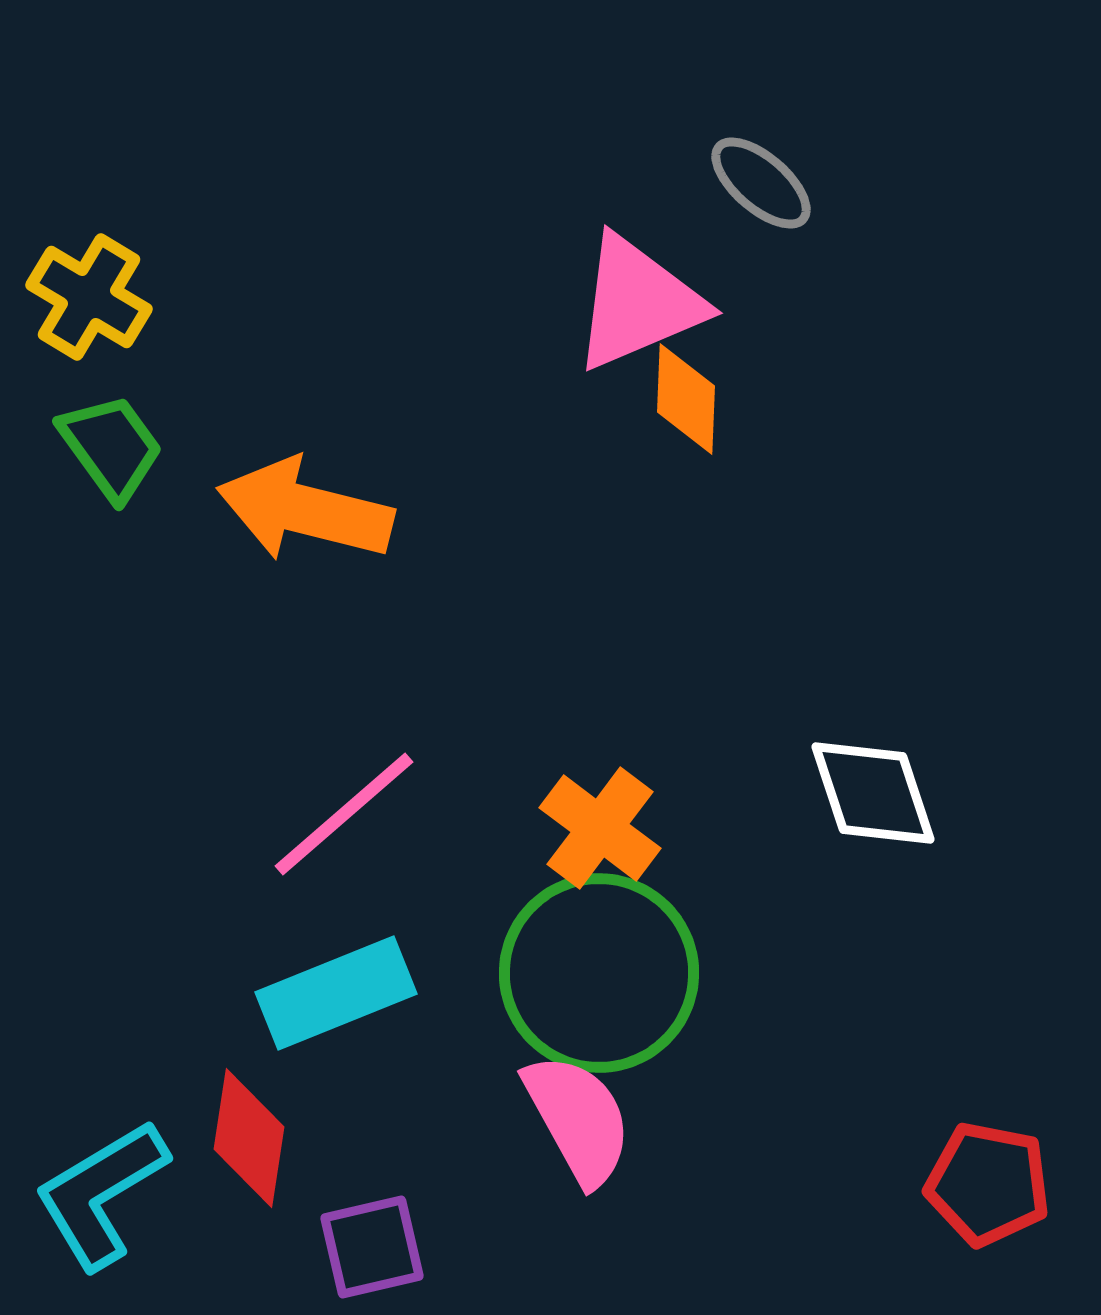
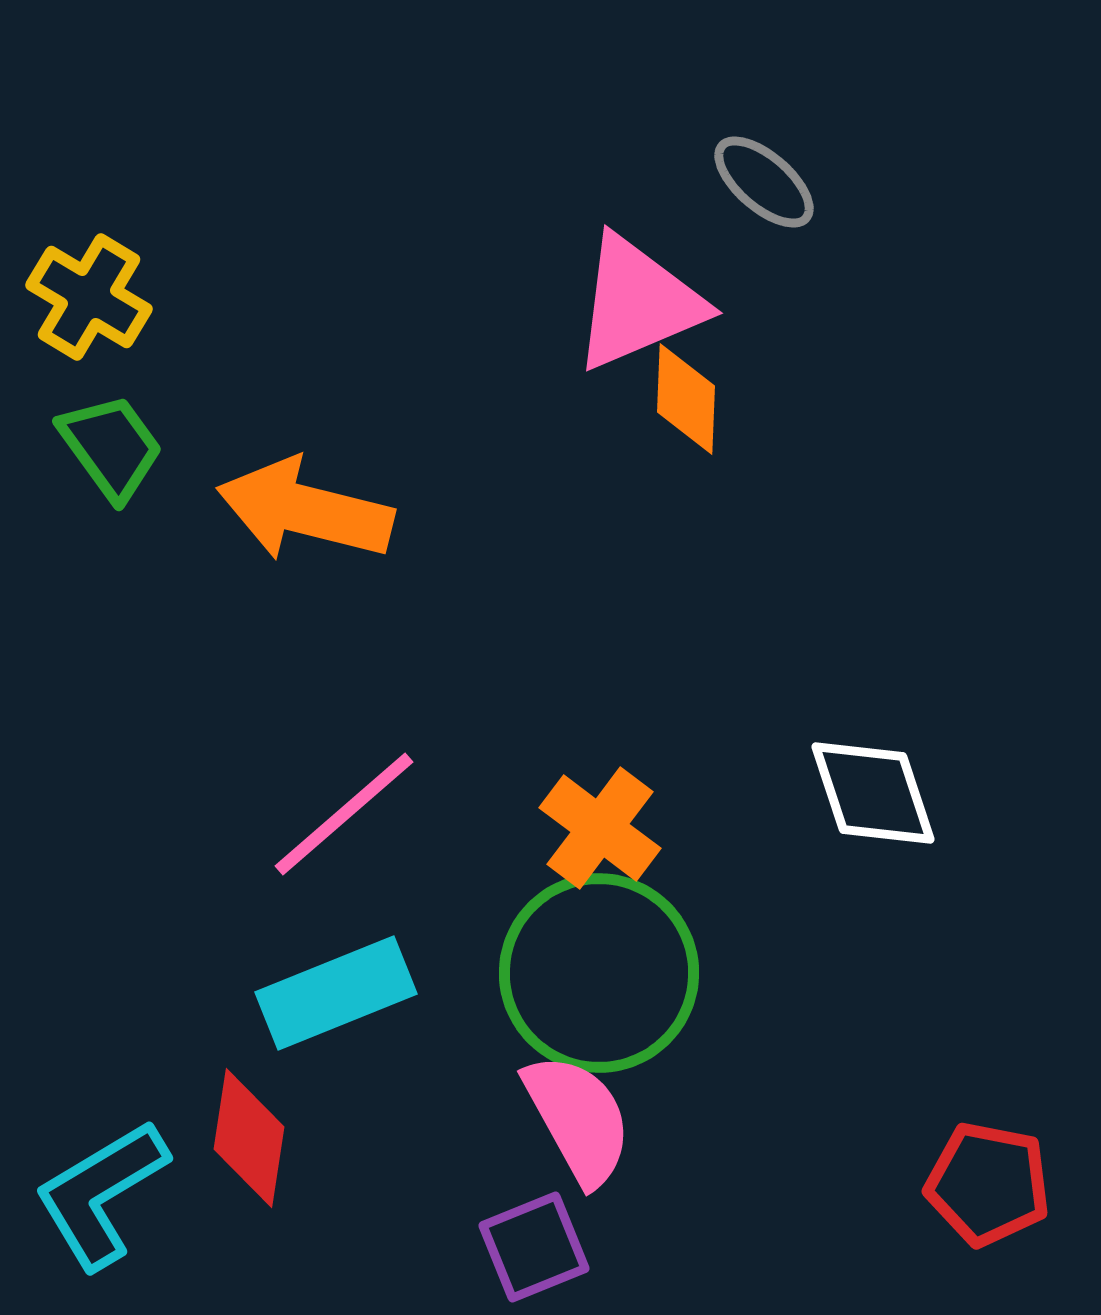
gray ellipse: moved 3 px right, 1 px up
purple square: moved 162 px right; rotated 9 degrees counterclockwise
